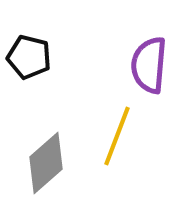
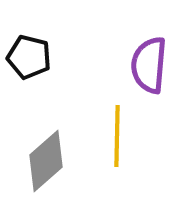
yellow line: rotated 20 degrees counterclockwise
gray diamond: moved 2 px up
